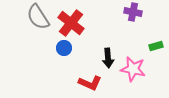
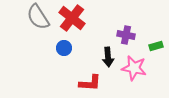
purple cross: moved 7 px left, 23 px down
red cross: moved 1 px right, 5 px up
black arrow: moved 1 px up
pink star: moved 1 px right, 1 px up
red L-shape: rotated 20 degrees counterclockwise
